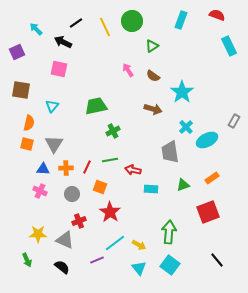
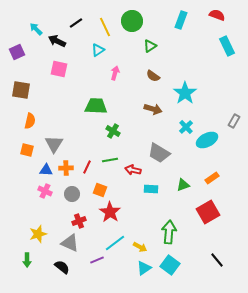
black arrow at (63, 42): moved 6 px left, 1 px up
green triangle at (152, 46): moved 2 px left
cyan rectangle at (229, 46): moved 2 px left
pink arrow at (128, 70): moved 13 px left, 3 px down; rotated 48 degrees clockwise
cyan star at (182, 92): moved 3 px right, 1 px down
cyan triangle at (52, 106): moved 46 px right, 56 px up; rotated 16 degrees clockwise
green trapezoid at (96, 106): rotated 15 degrees clockwise
orange semicircle at (29, 123): moved 1 px right, 2 px up
green cross at (113, 131): rotated 32 degrees counterclockwise
orange square at (27, 144): moved 6 px down
gray trapezoid at (170, 152): moved 11 px left, 1 px down; rotated 50 degrees counterclockwise
blue triangle at (43, 169): moved 3 px right, 1 px down
orange square at (100, 187): moved 3 px down
pink cross at (40, 191): moved 5 px right
red square at (208, 212): rotated 10 degrees counterclockwise
yellow star at (38, 234): rotated 18 degrees counterclockwise
gray triangle at (65, 240): moved 5 px right, 3 px down
yellow arrow at (139, 245): moved 1 px right, 2 px down
green arrow at (27, 260): rotated 24 degrees clockwise
cyan triangle at (139, 268): moved 5 px right; rotated 35 degrees clockwise
